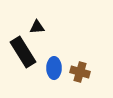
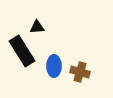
black rectangle: moved 1 px left, 1 px up
blue ellipse: moved 2 px up
